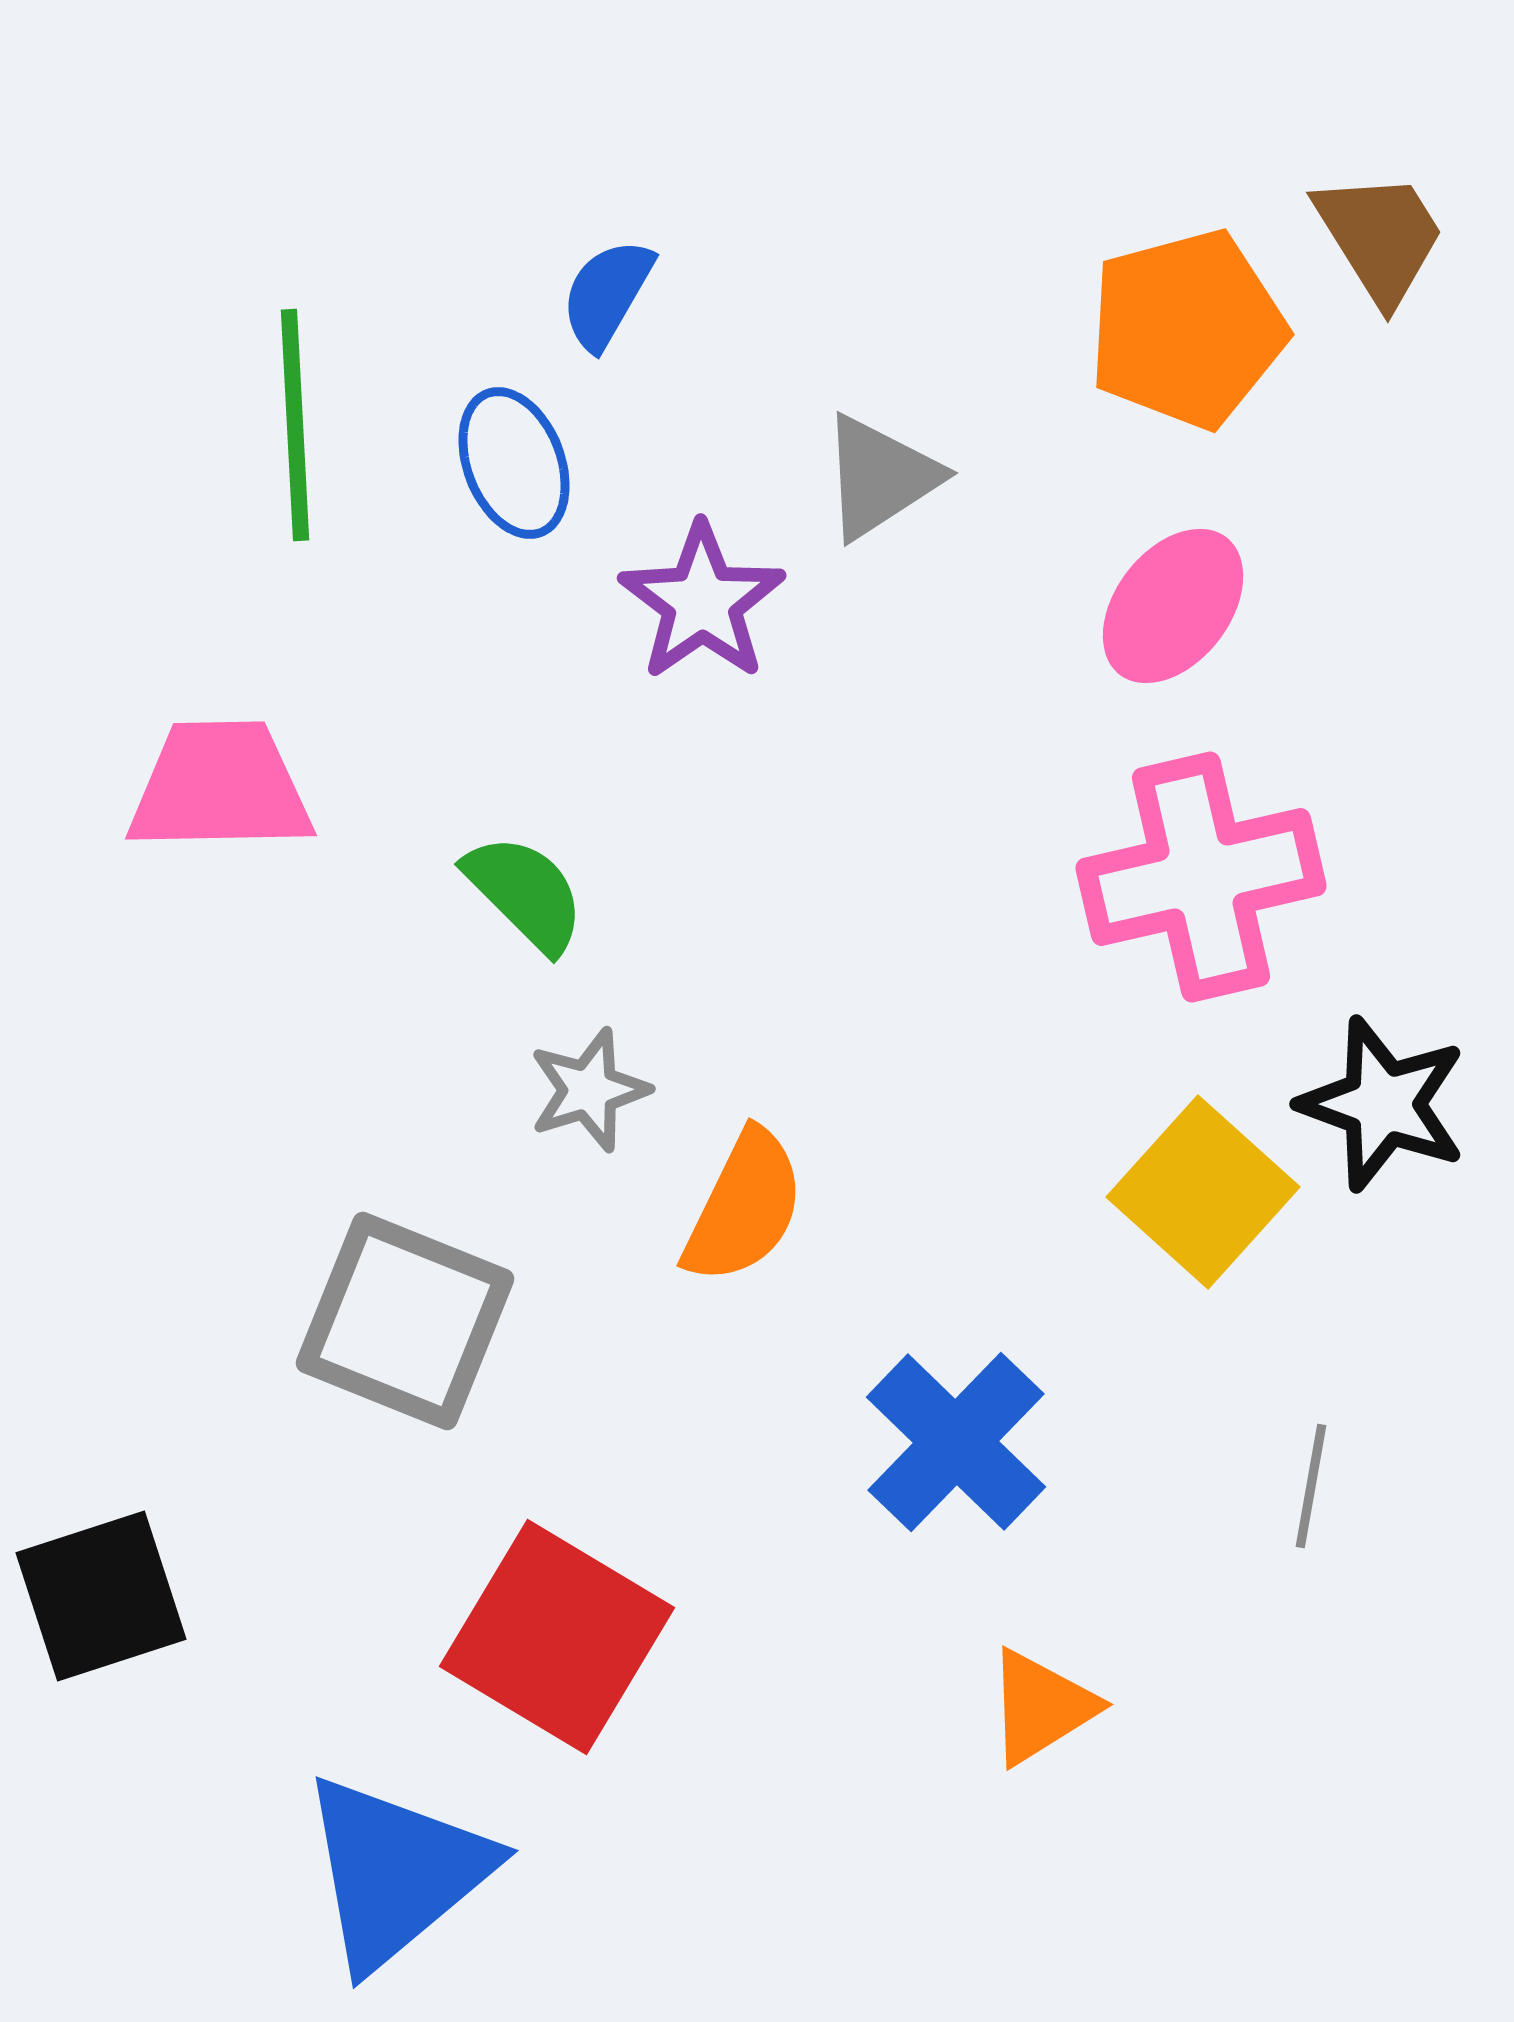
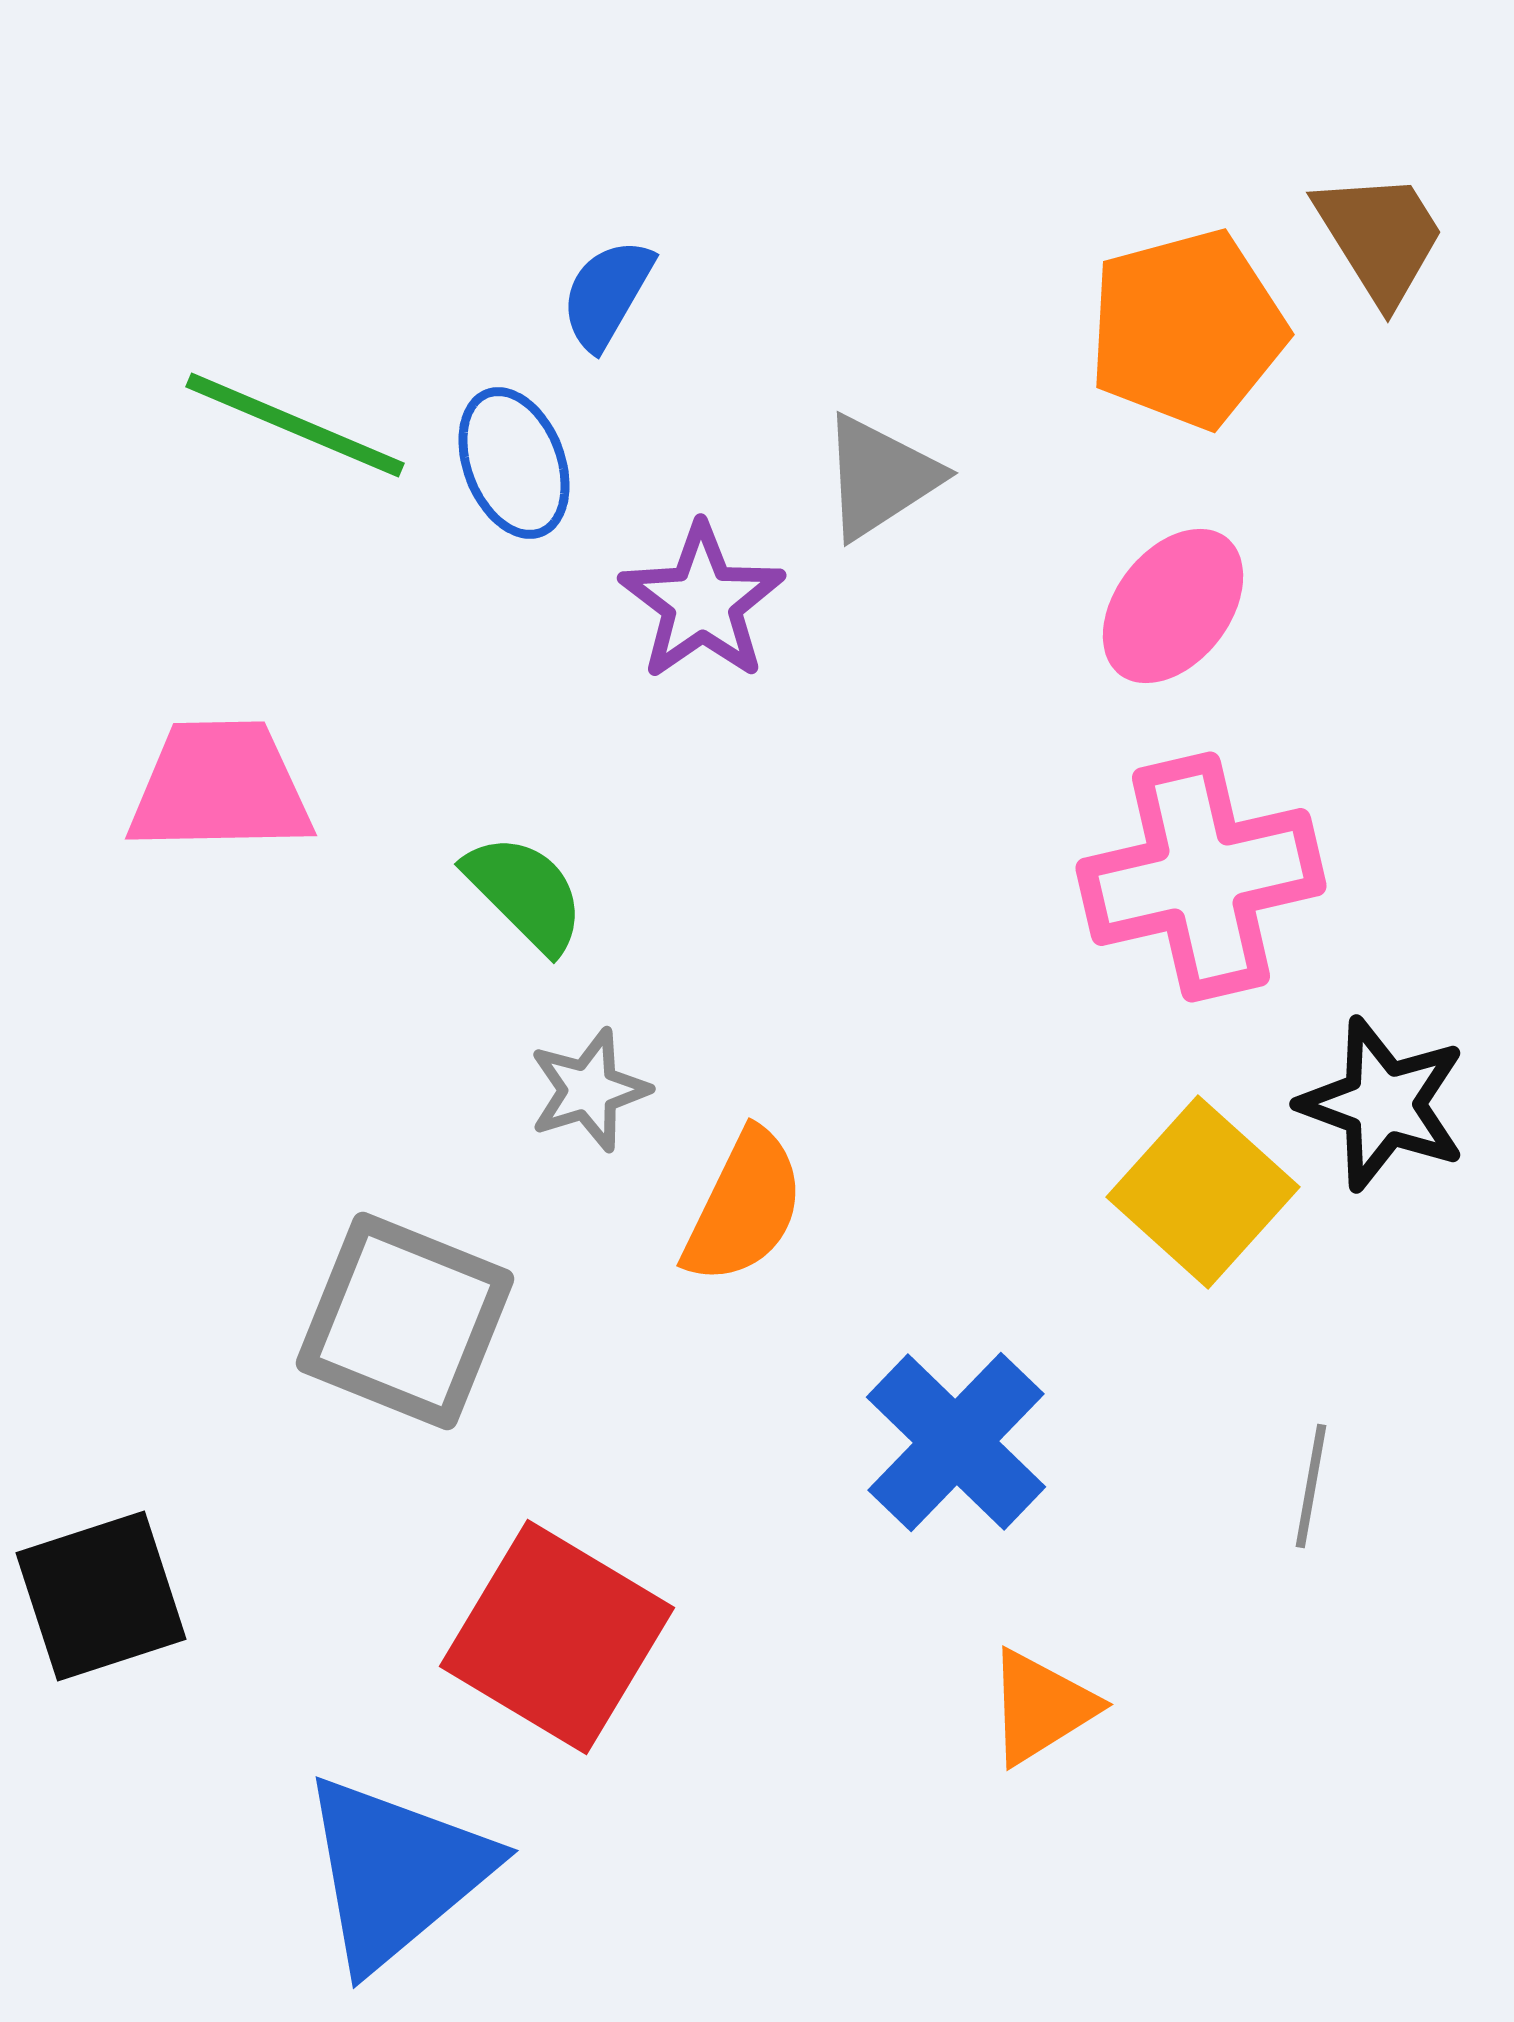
green line: rotated 64 degrees counterclockwise
